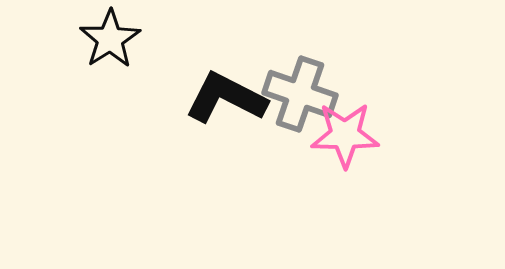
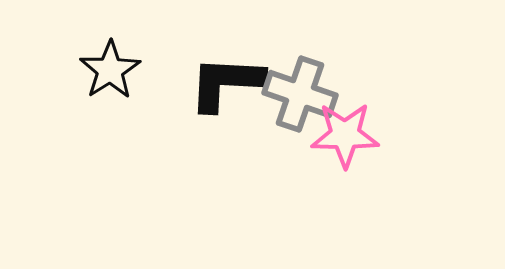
black star: moved 31 px down
black L-shape: moved 15 px up; rotated 24 degrees counterclockwise
